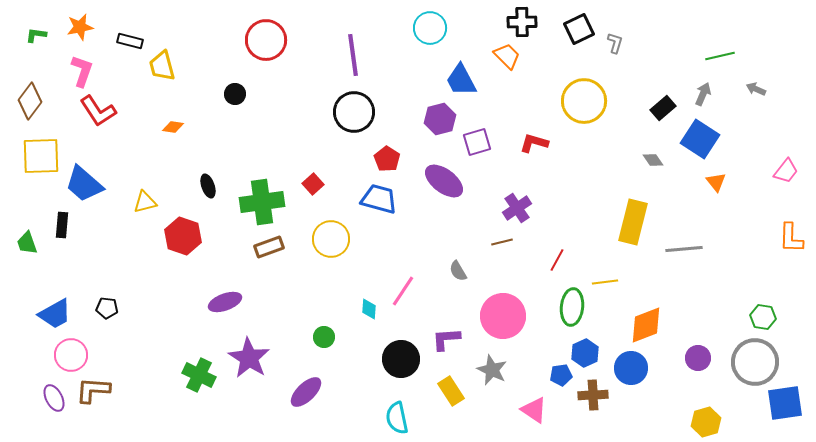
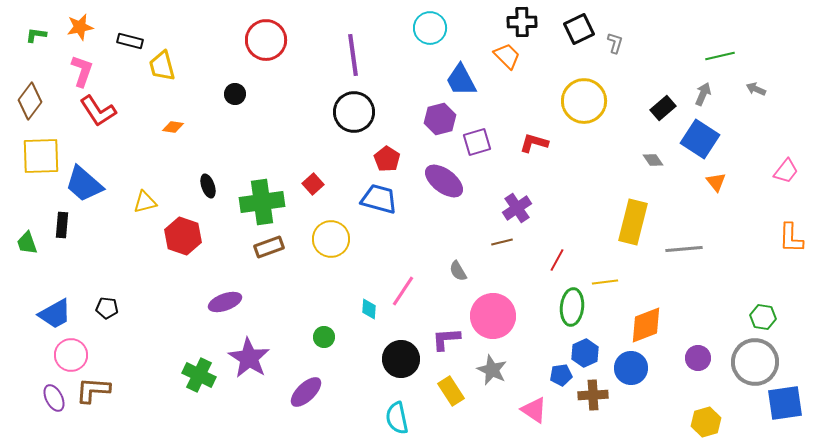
pink circle at (503, 316): moved 10 px left
